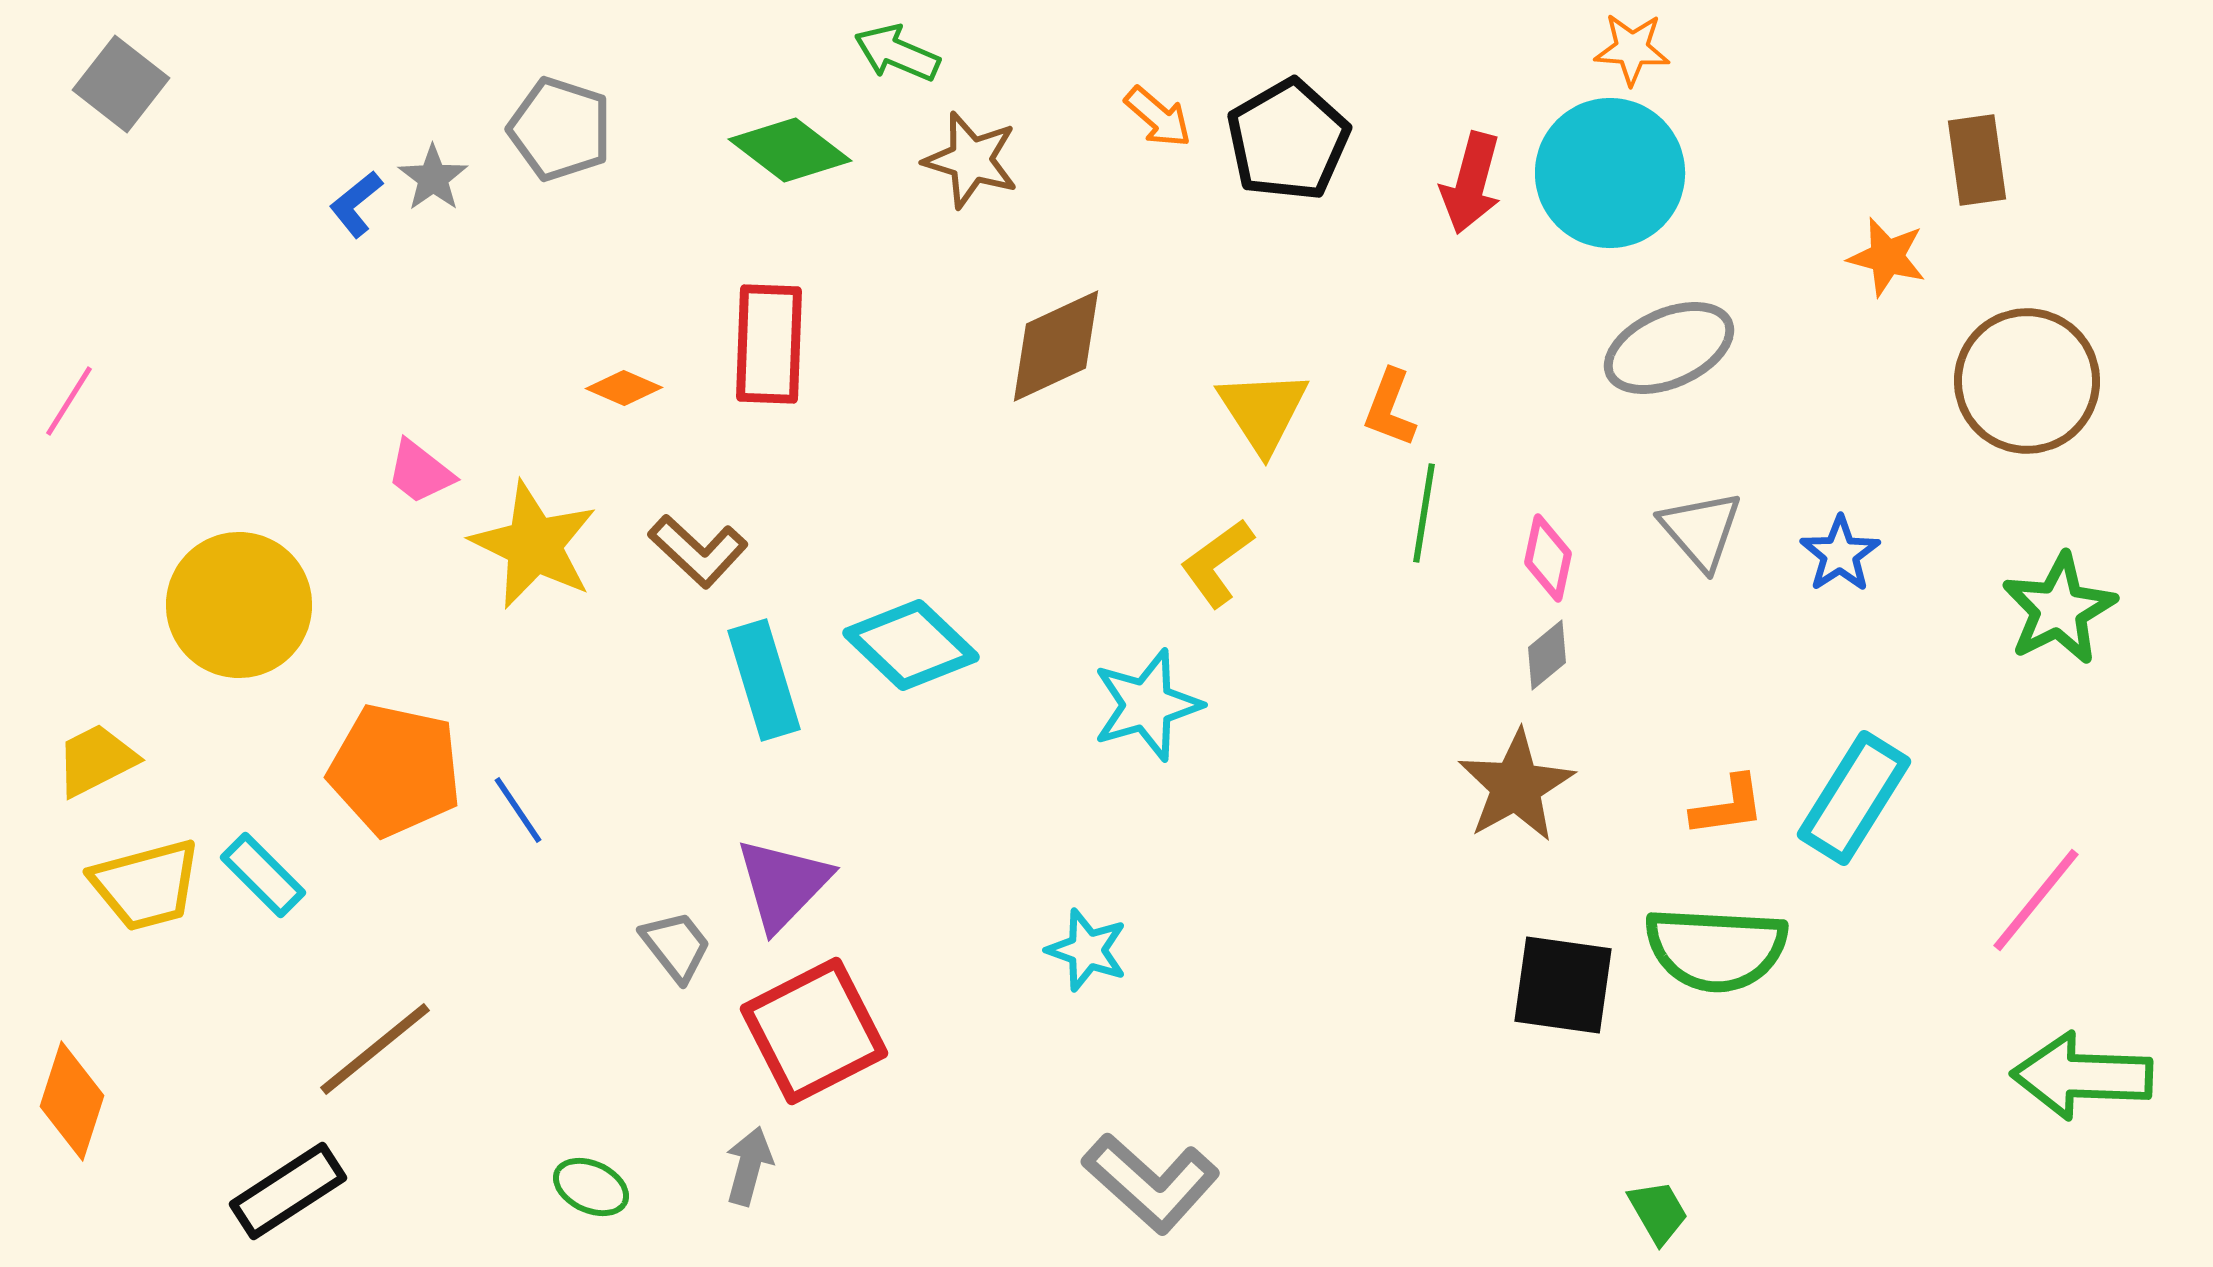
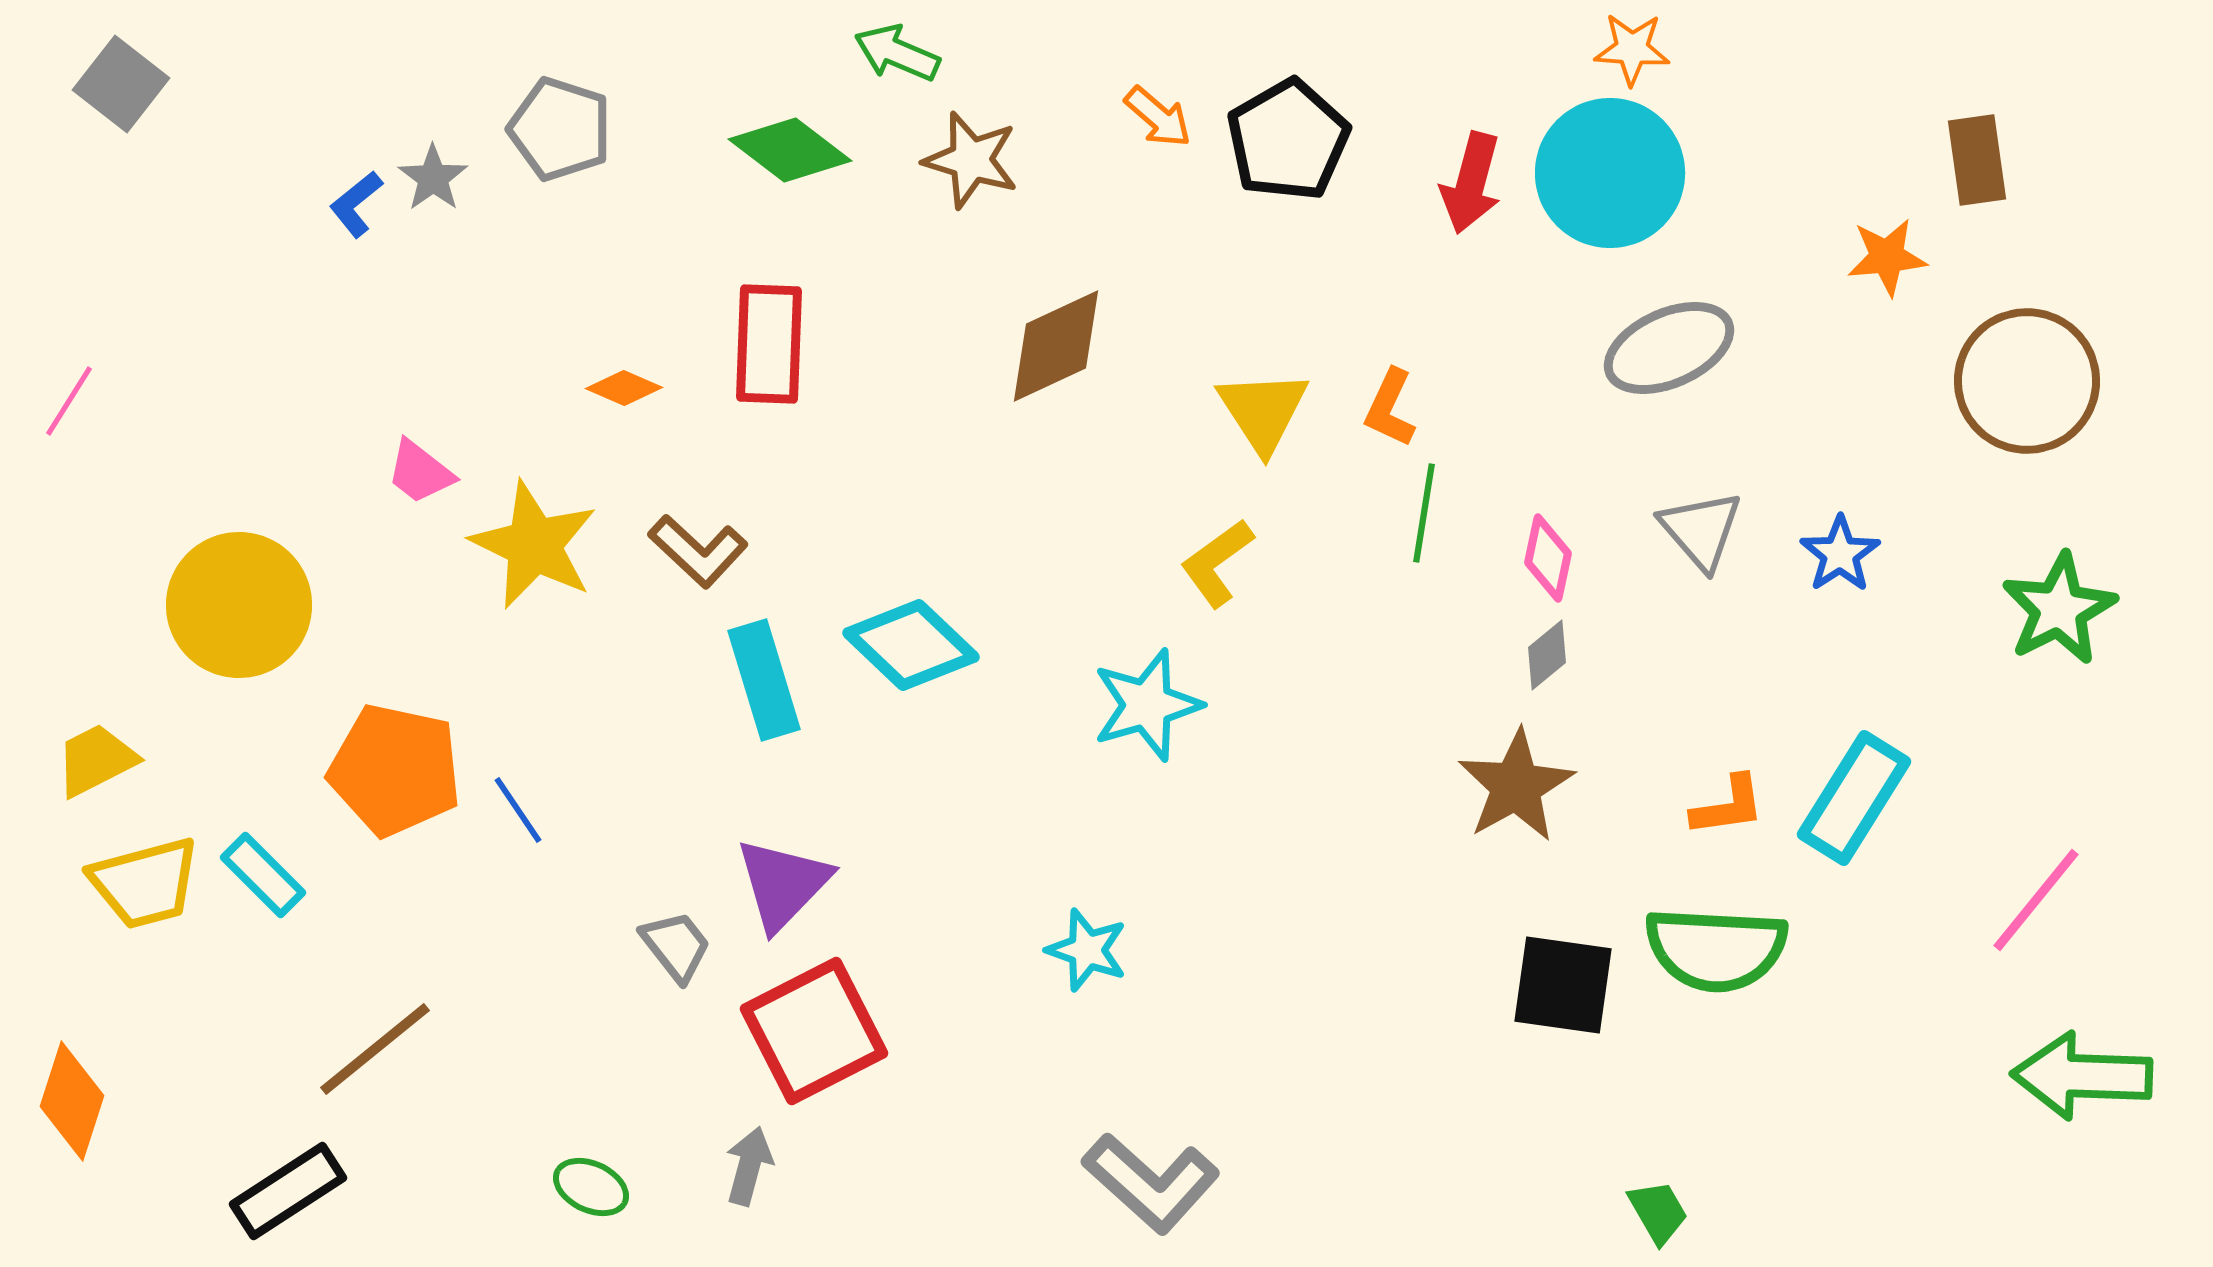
orange star at (1887, 257): rotated 20 degrees counterclockwise
orange L-shape at (1390, 408): rotated 4 degrees clockwise
yellow trapezoid at (146, 885): moved 1 px left, 2 px up
